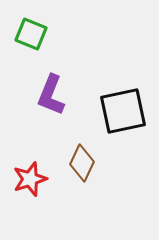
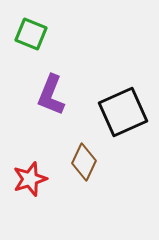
black square: moved 1 px down; rotated 12 degrees counterclockwise
brown diamond: moved 2 px right, 1 px up
